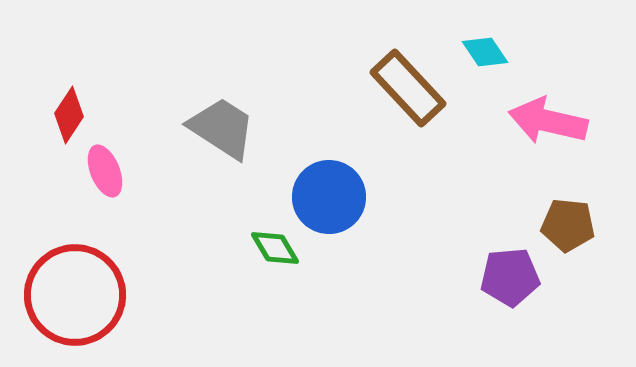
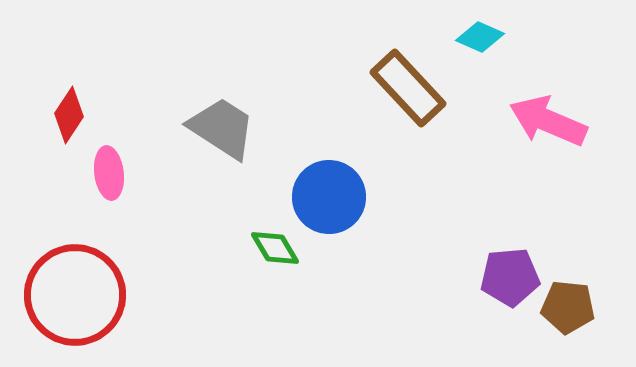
cyan diamond: moved 5 px left, 15 px up; rotated 33 degrees counterclockwise
pink arrow: rotated 10 degrees clockwise
pink ellipse: moved 4 px right, 2 px down; rotated 15 degrees clockwise
brown pentagon: moved 82 px down
